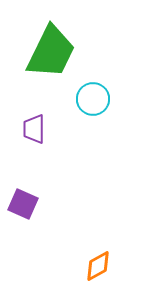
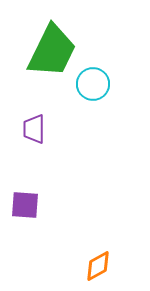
green trapezoid: moved 1 px right, 1 px up
cyan circle: moved 15 px up
purple square: moved 2 px right, 1 px down; rotated 20 degrees counterclockwise
